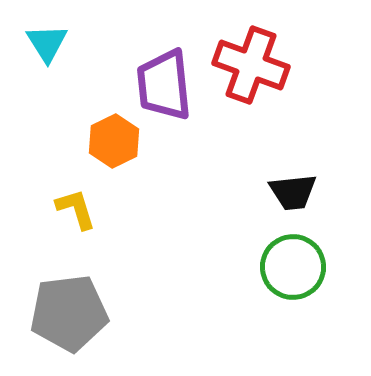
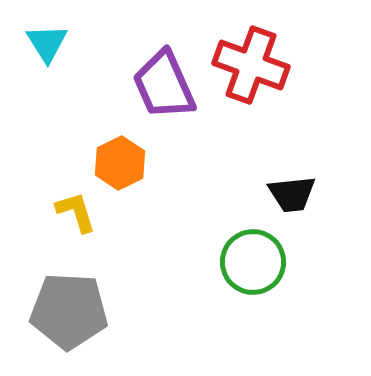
purple trapezoid: rotated 18 degrees counterclockwise
orange hexagon: moved 6 px right, 22 px down
black trapezoid: moved 1 px left, 2 px down
yellow L-shape: moved 3 px down
green circle: moved 40 px left, 5 px up
gray pentagon: moved 2 px up; rotated 10 degrees clockwise
